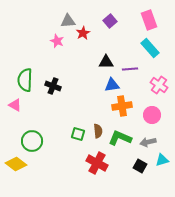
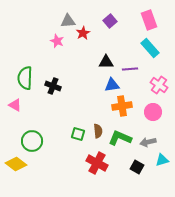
green semicircle: moved 2 px up
pink circle: moved 1 px right, 3 px up
black square: moved 3 px left, 1 px down
